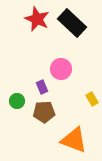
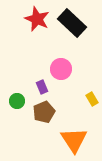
brown pentagon: rotated 20 degrees counterclockwise
orange triangle: rotated 36 degrees clockwise
